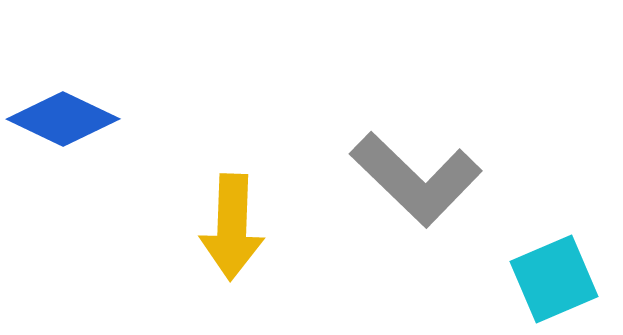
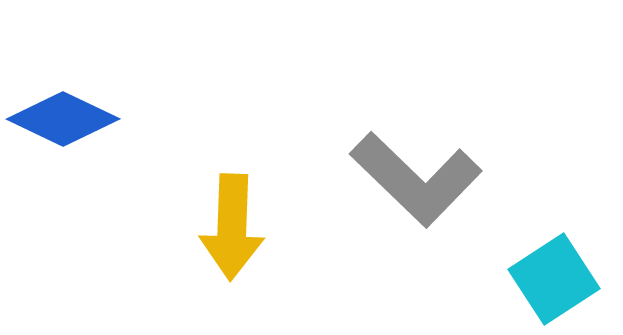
cyan square: rotated 10 degrees counterclockwise
